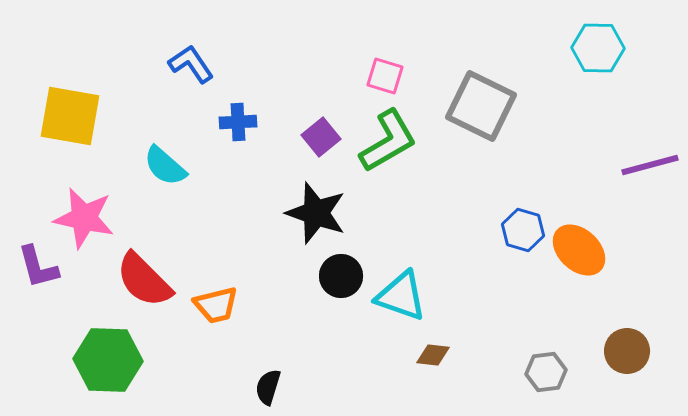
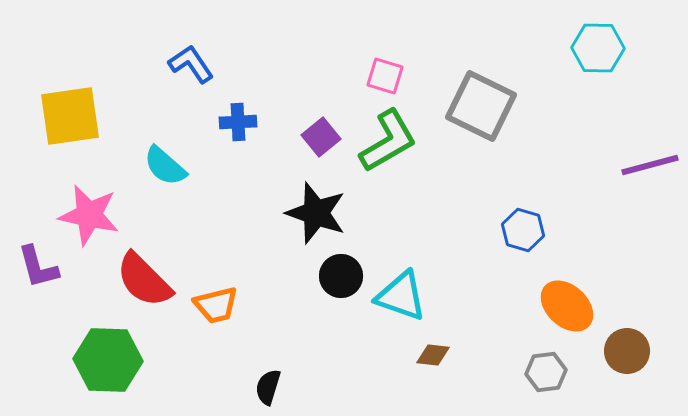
yellow square: rotated 18 degrees counterclockwise
pink star: moved 5 px right, 3 px up
orange ellipse: moved 12 px left, 56 px down
